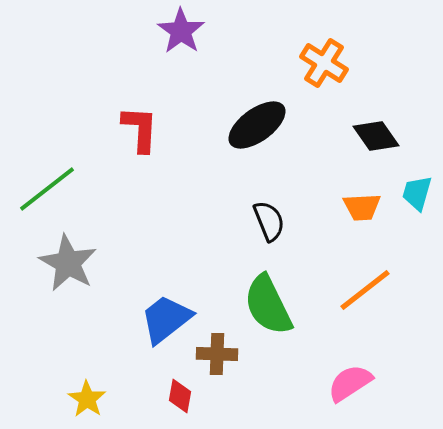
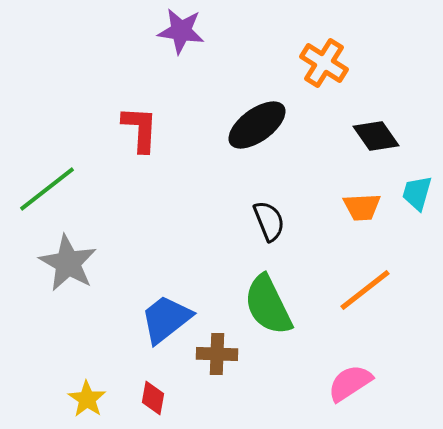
purple star: rotated 27 degrees counterclockwise
red diamond: moved 27 px left, 2 px down
